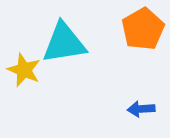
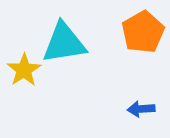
orange pentagon: moved 3 px down
yellow star: rotated 16 degrees clockwise
